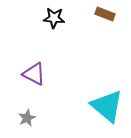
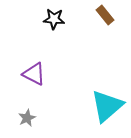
brown rectangle: moved 1 px down; rotated 30 degrees clockwise
black star: moved 1 px down
cyan triangle: rotated 39 degrees clockwise
